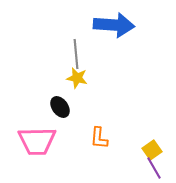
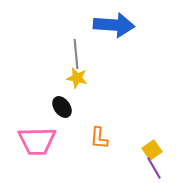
black ellipse: moved 2 px right
